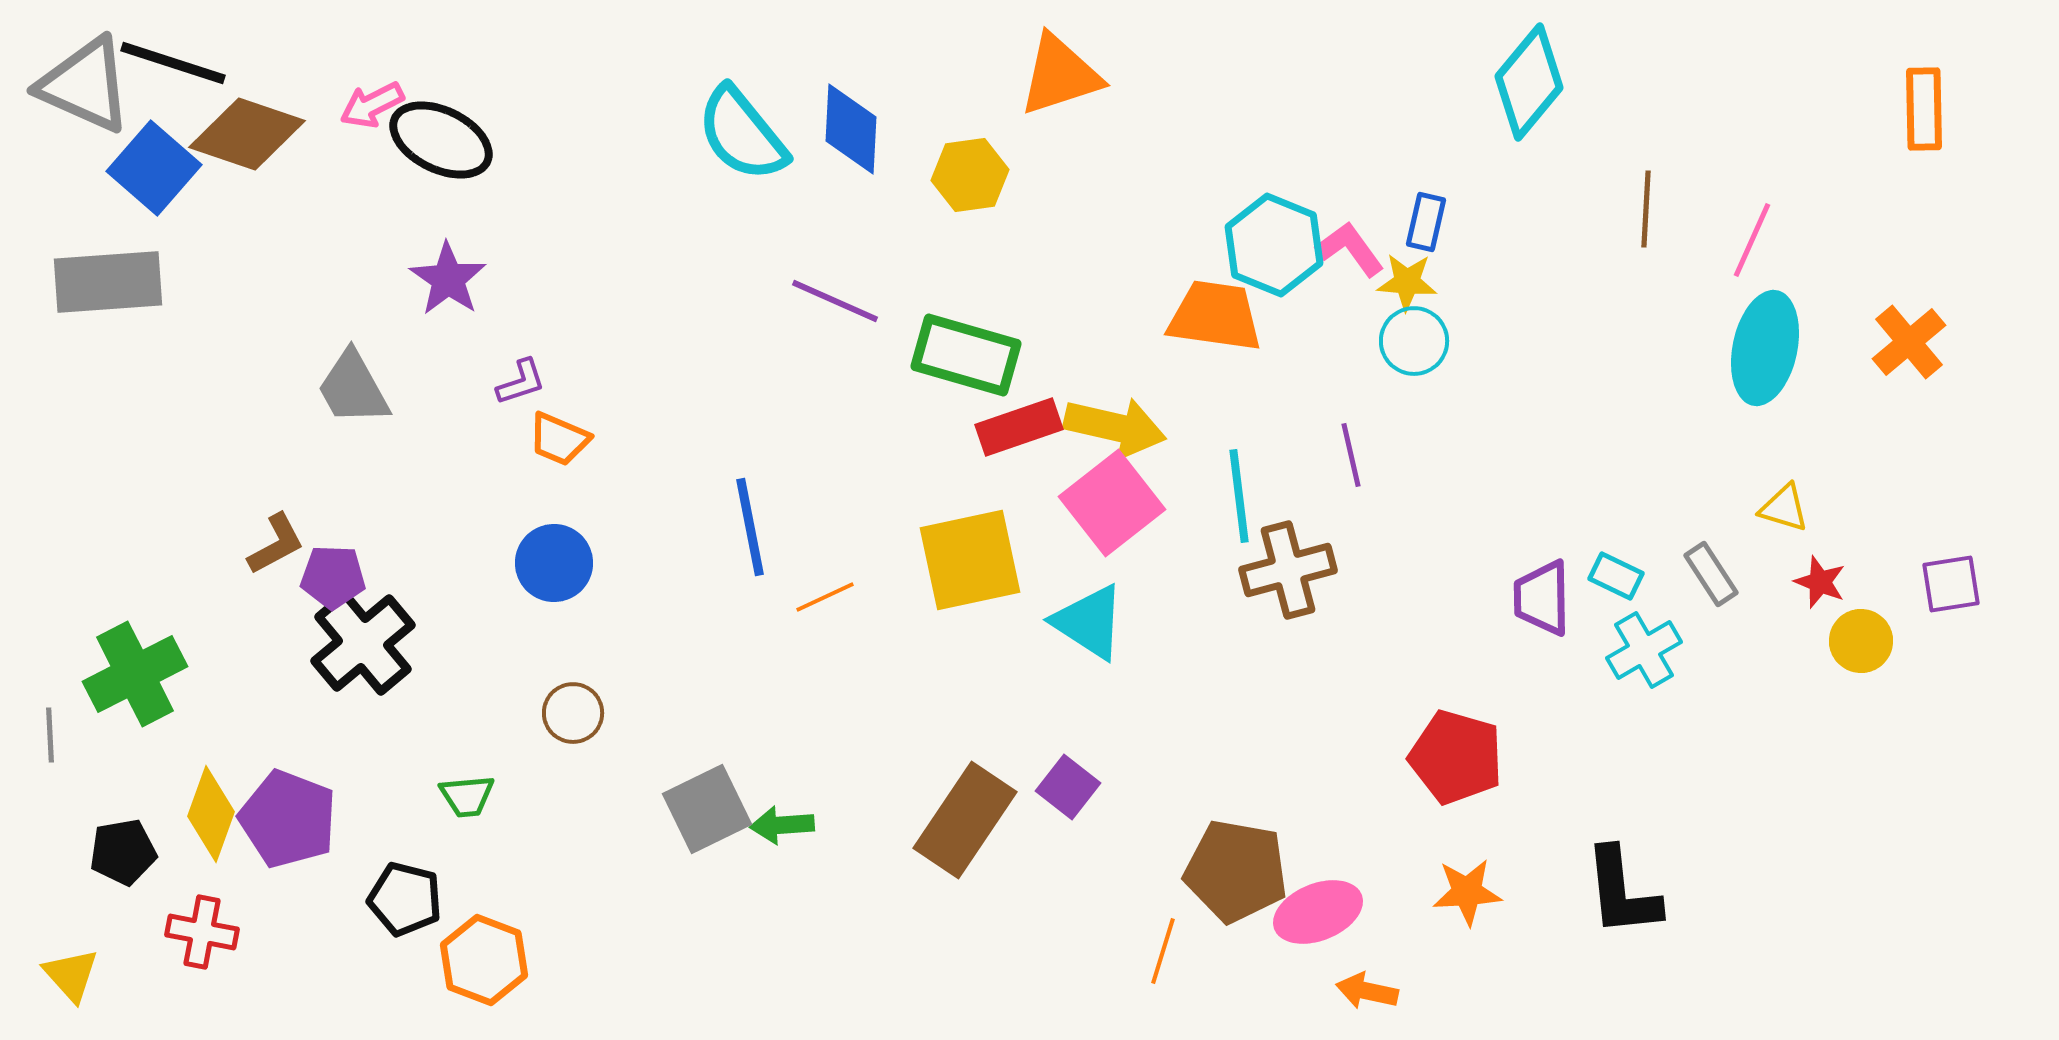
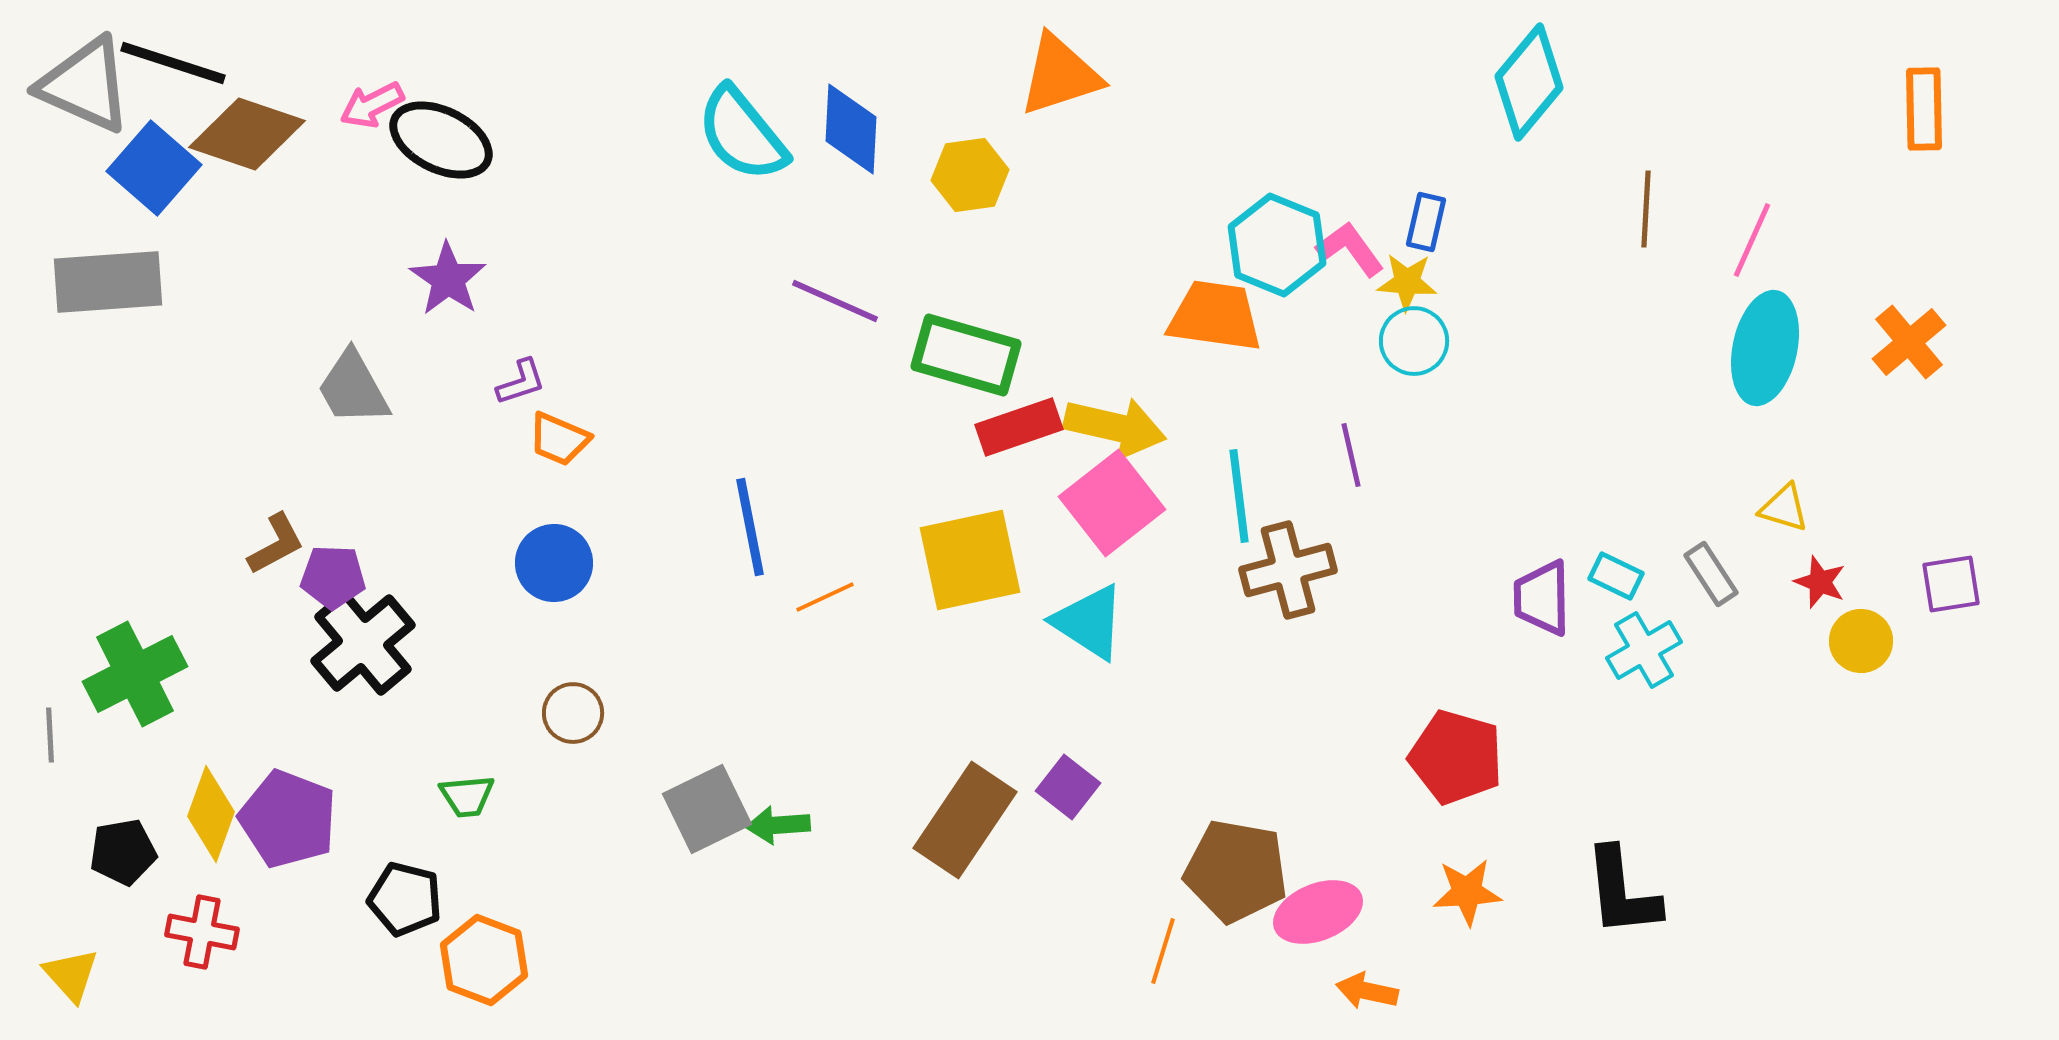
cyan hexagon at (1274, 245): moved 3 px right
green arrow at (782, 825): moved 4 px left
